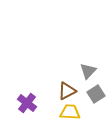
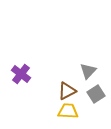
purple cross: moved 6 px left, 29 px up
yellow trapezoid: moved 2 px left, 1 px up
